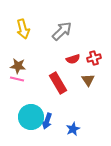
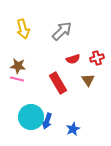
red cross: moved 3 px right
